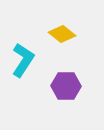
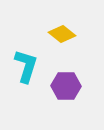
cyan L-shape: moved 3 px right, 6 px down; rotated 16 degrees counterclockwise
